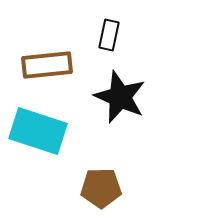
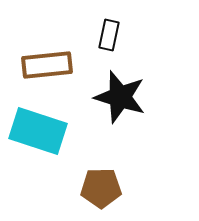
black star: rotated 6 degrees counterclockwise
